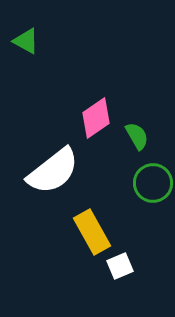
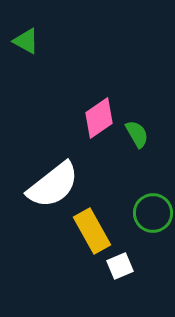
pink diamond: moved 3 px right
green semicircle: moved 2 px up
white semicircle: moved 14 px down
green circle: moved 30 px down
yellow rectangle: moved 1 px up
